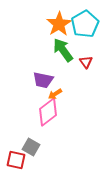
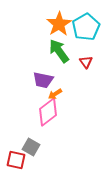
cyan pentagon: moved 1 px right, 3 px down
green arrow: moved 4 px left, 1 px down
